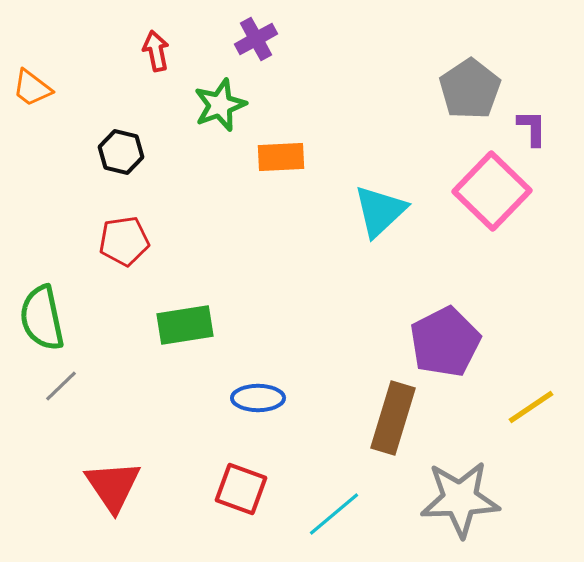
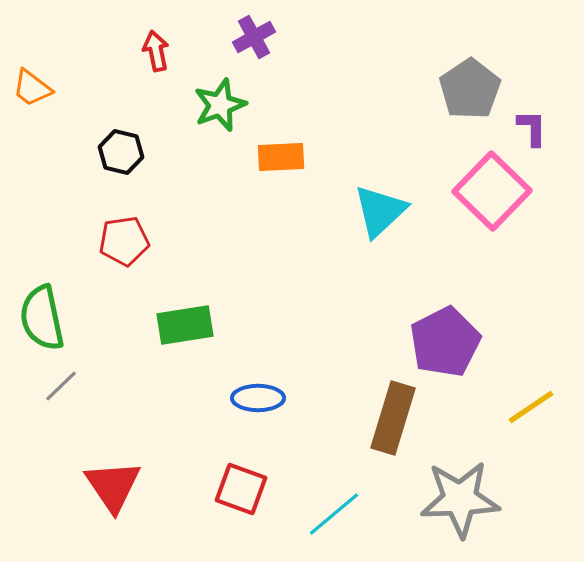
purple cross: moved 2 px left, 2 px up
